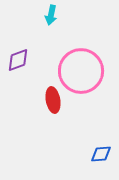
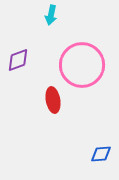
pink circle: moved 1 px right, 6 px up
